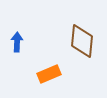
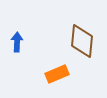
orange rectangle: moved 8 px right
